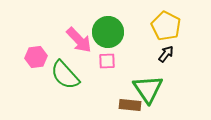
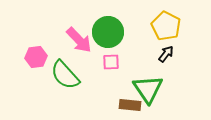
pink square: moved 4 px right, 1 px down
